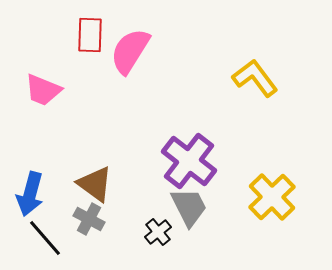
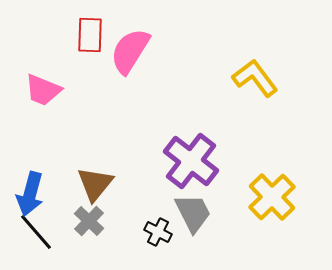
purple cross: moved 2 px right
brown triangle: rotated 33 degrees clockwise
gray trapezoid: moved 4 px right, 6 px down
gray cross: moved 2 px down; rotated 16 degrees clockwise
black cross: rotated 24 degrees counterclockwise
black line: moved 9 px left, 6 px up
